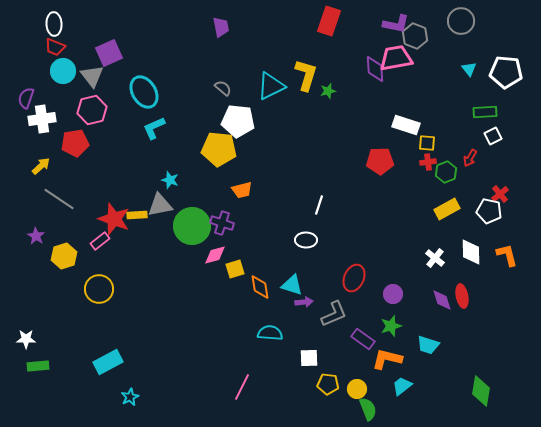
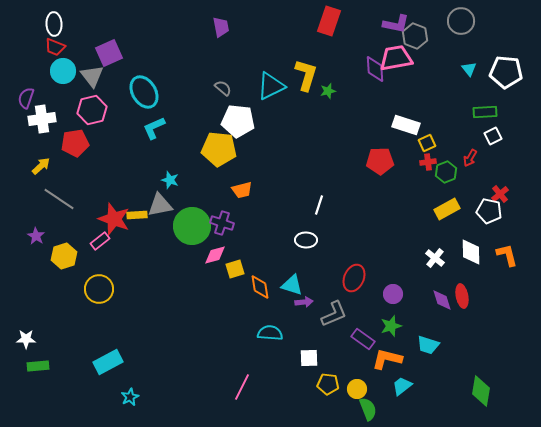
yellow square at (427, 143): rotated 30 degrees counterclockwise
